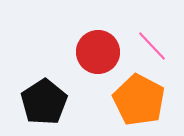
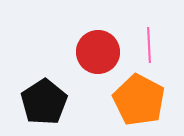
pink line: moved 3 px left, 1 px up; rotated 40 degrees clockwise
